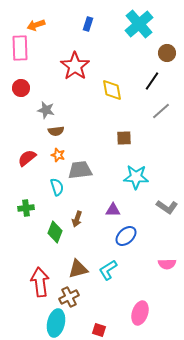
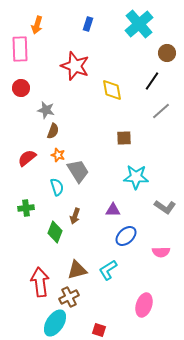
orange arrow: moved 1 px right; rotated 54 degrees counterclockwise
pink rectangle: moved 1 px down
red star: rotated 16 degrees counterclockwise
brown semicircle: moved 3 px left; rotated 63 degrees counterclockwise
gray trapezoid: moved 2 px left, 1 px down; rotated 65 degrees clockwise
gray L-shape: moved 2 px left
brown arrow: moved 2 px left, 3 px up
pink semicircle: moved 6 px left, 12 px up
brown triangle: moved 1 px left, 1 px down
pink ellipse: moved 4 px right, 8 px up
cyan ellipse: moved 1 px left; rotated 20 degrees clockwise
